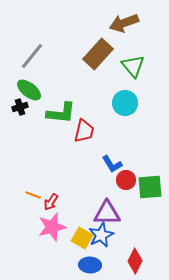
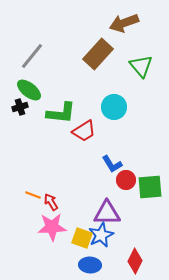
green triangle: moved 8 px right
cyan circle: moved 11 px left, 4 px down
red trapezoid: rotated 45 degrees clockwise
red arrow: rotated 114 degrees clockwise
pink star: rotated 12 degrees clockwise
yellow square: rotated 10 degrees counterclockwise
